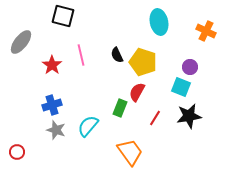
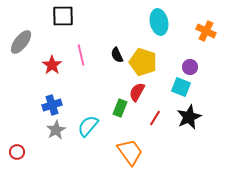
black square: rotated 15 degrees counterclockwise
black star: moved 1 px down; rotated 15 degrees counterclockwise
gray star: rotated 24 degrees clockwise
